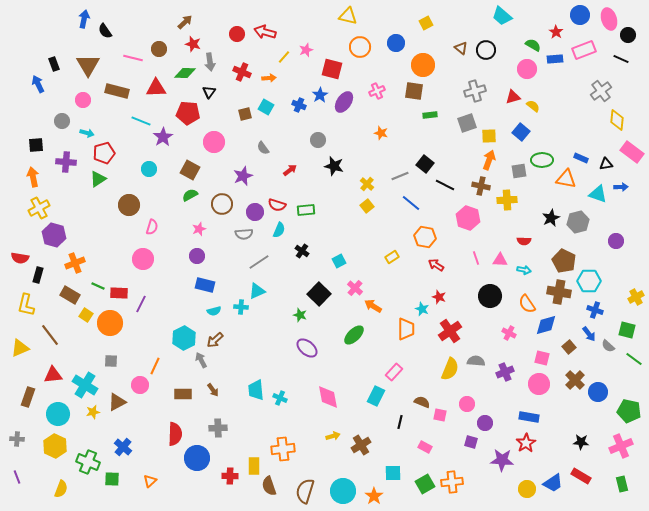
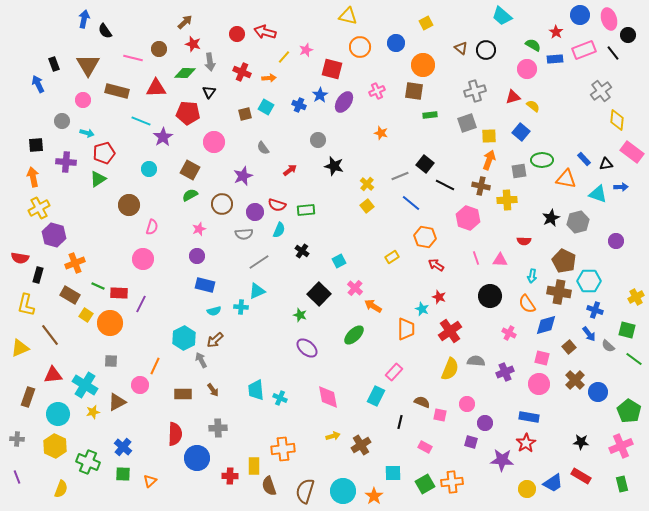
black line at (621, 59): moved 8 px left, 6 px up; rotated 28 degrees clockwise
blue rectangle at (581, 158): moved 3 px right, 1 px down; rotated 24 degrees clockwise
cyan arrow at (524, 270): moved 8 px right, 6 px down; rotated 88 degrees clockwise
green pentagon at (629, 411): rotated 20 degrees clockwise
green square at (112, 479): moved 11 px right, 5 px up
